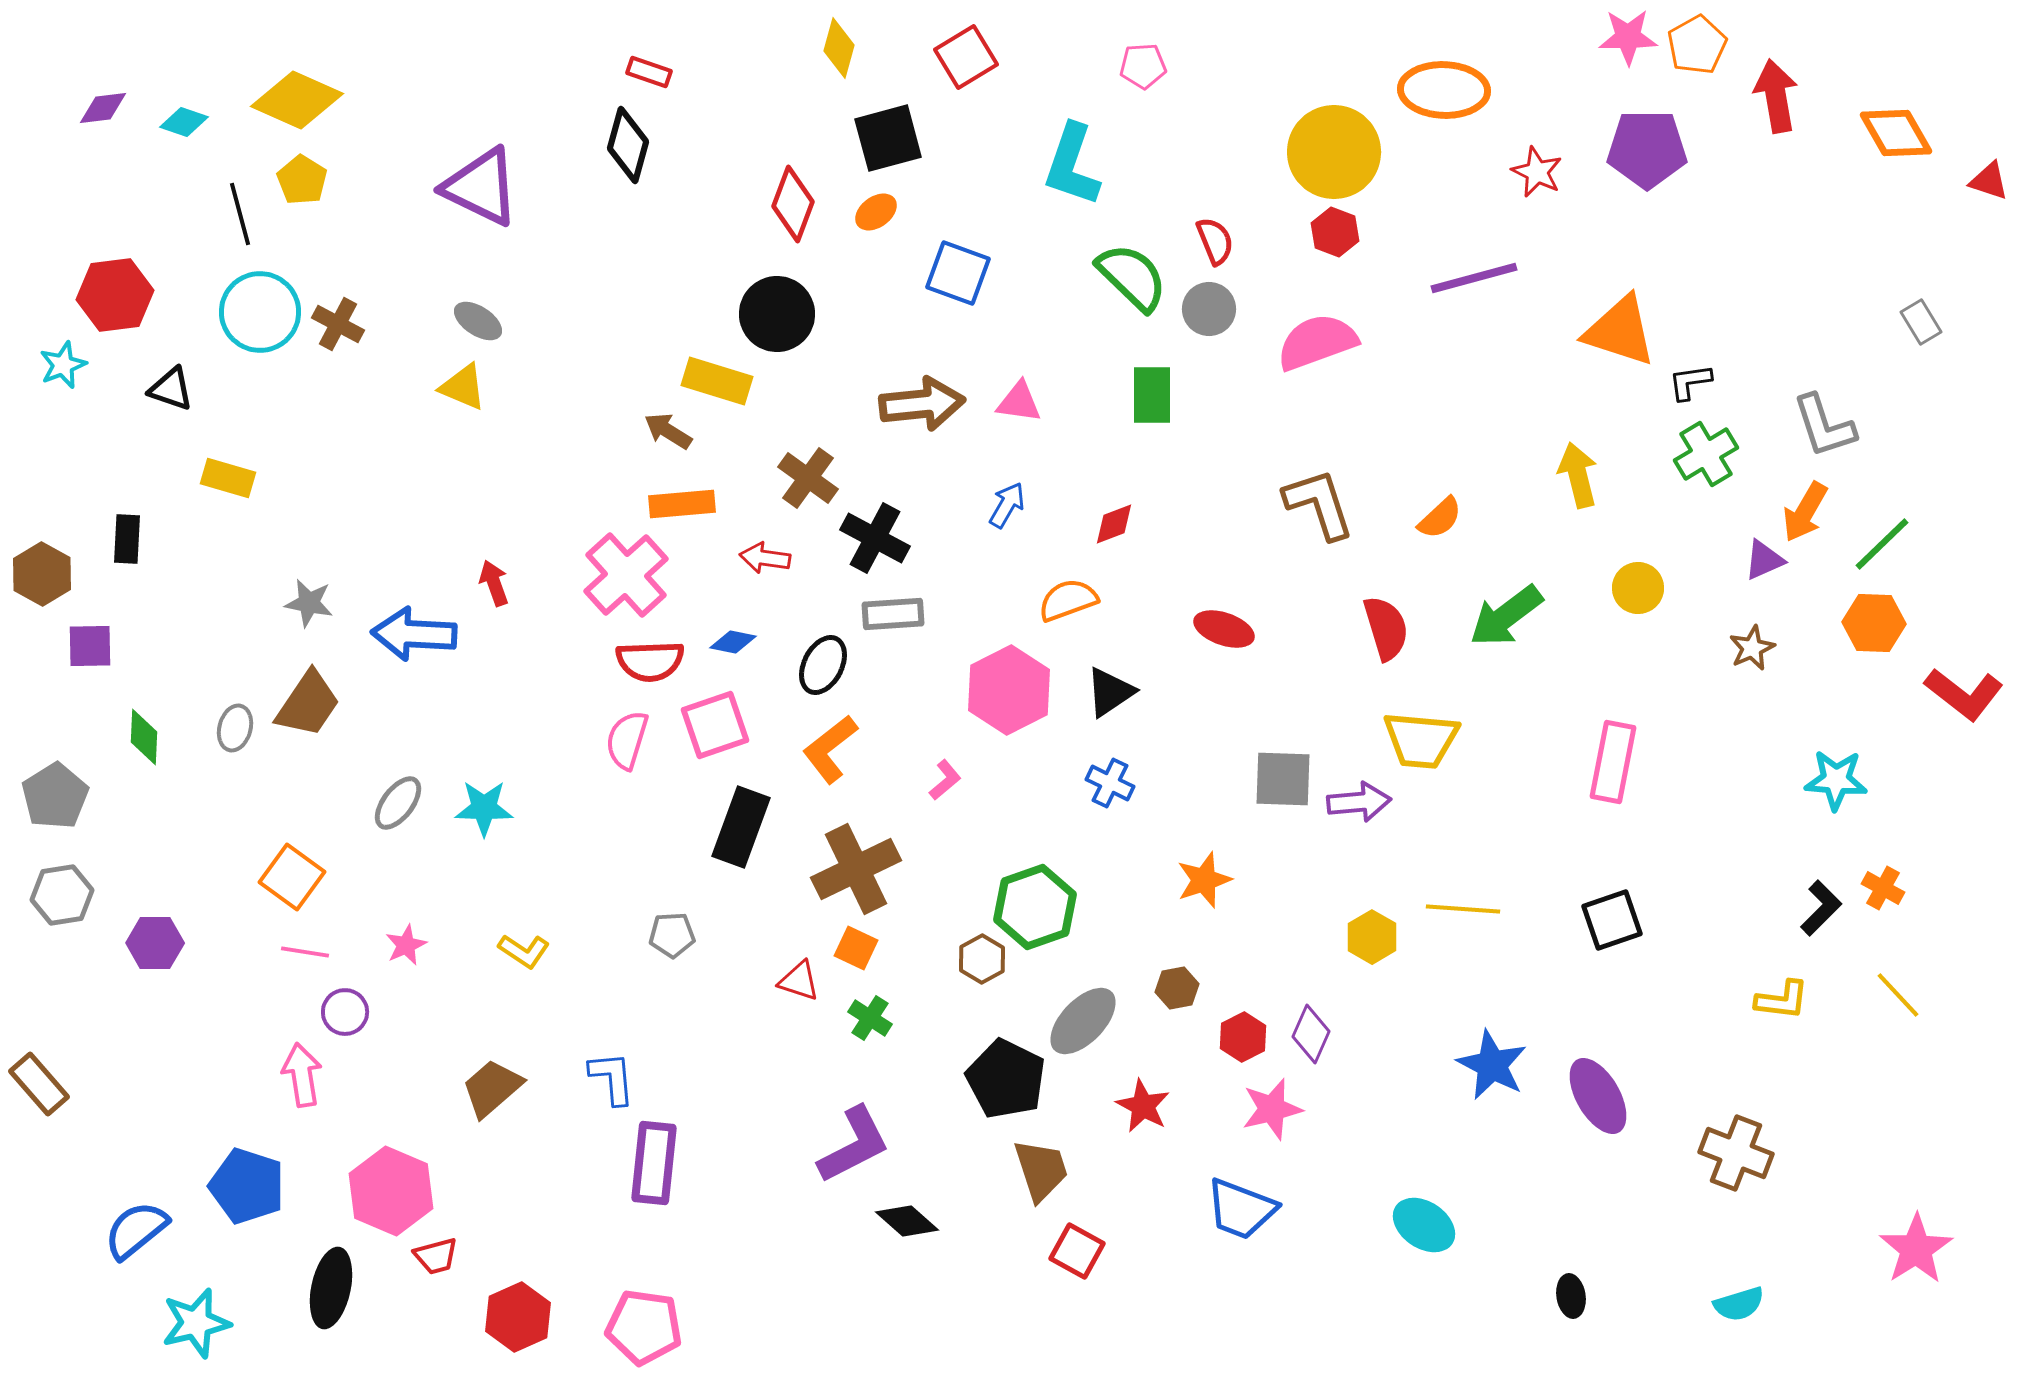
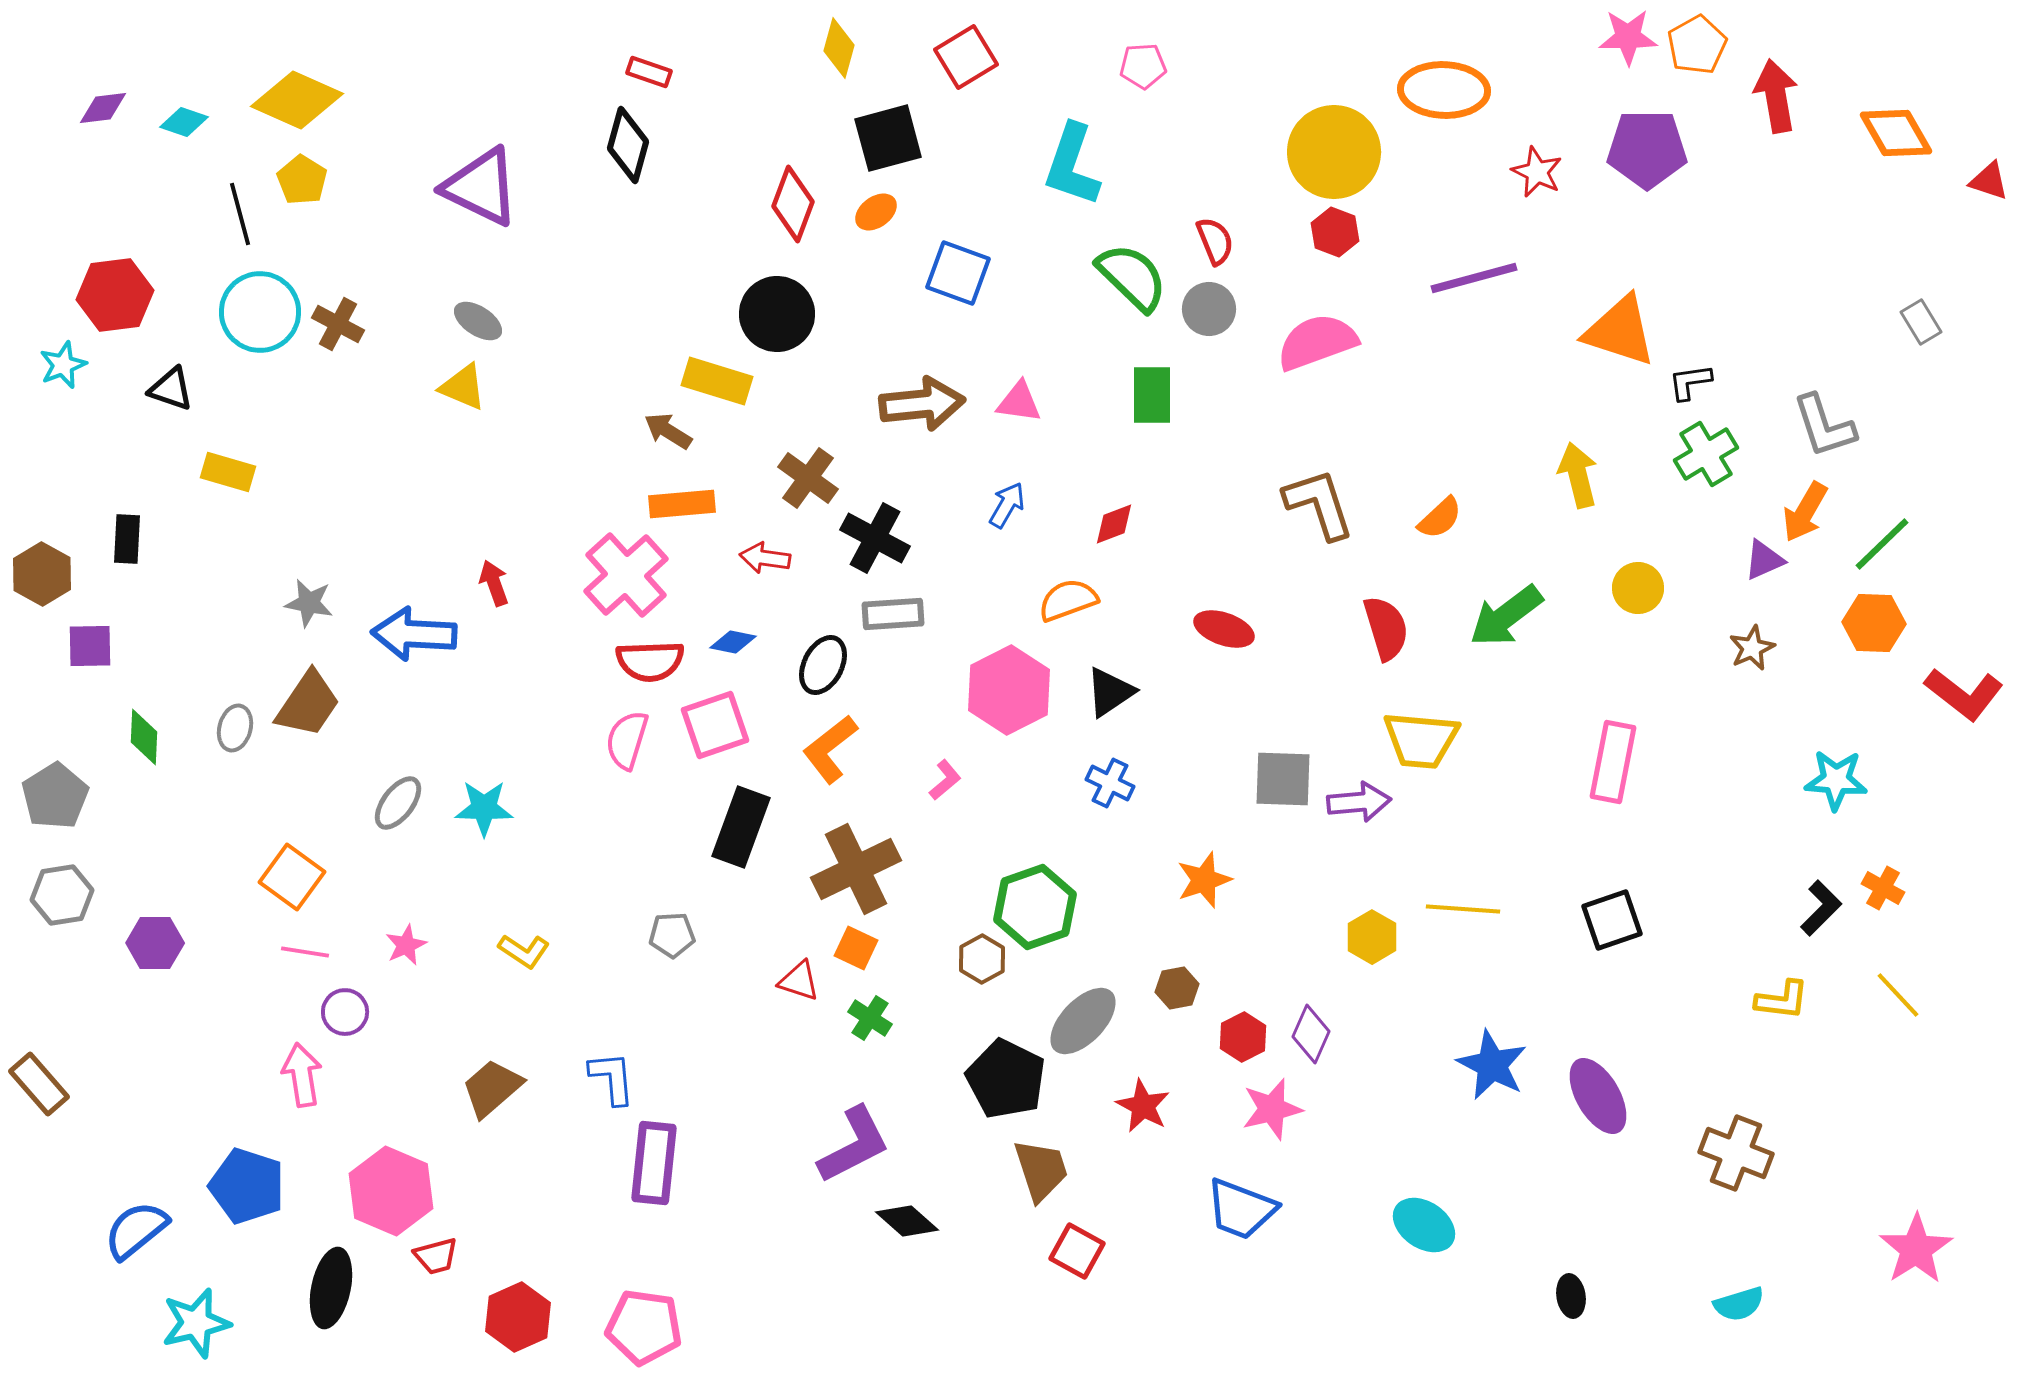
yellow rectangle at (228, 478): moved 6 px up
